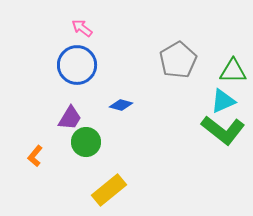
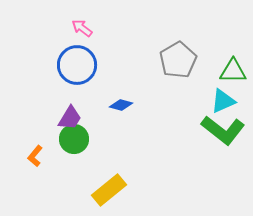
green circle: moved 12 px left, 3 px up
